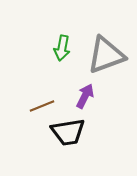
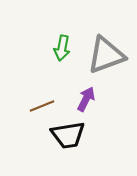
purple arrow: moved 1 px right, 3 px down
black trapezoid: moved 3 px down
